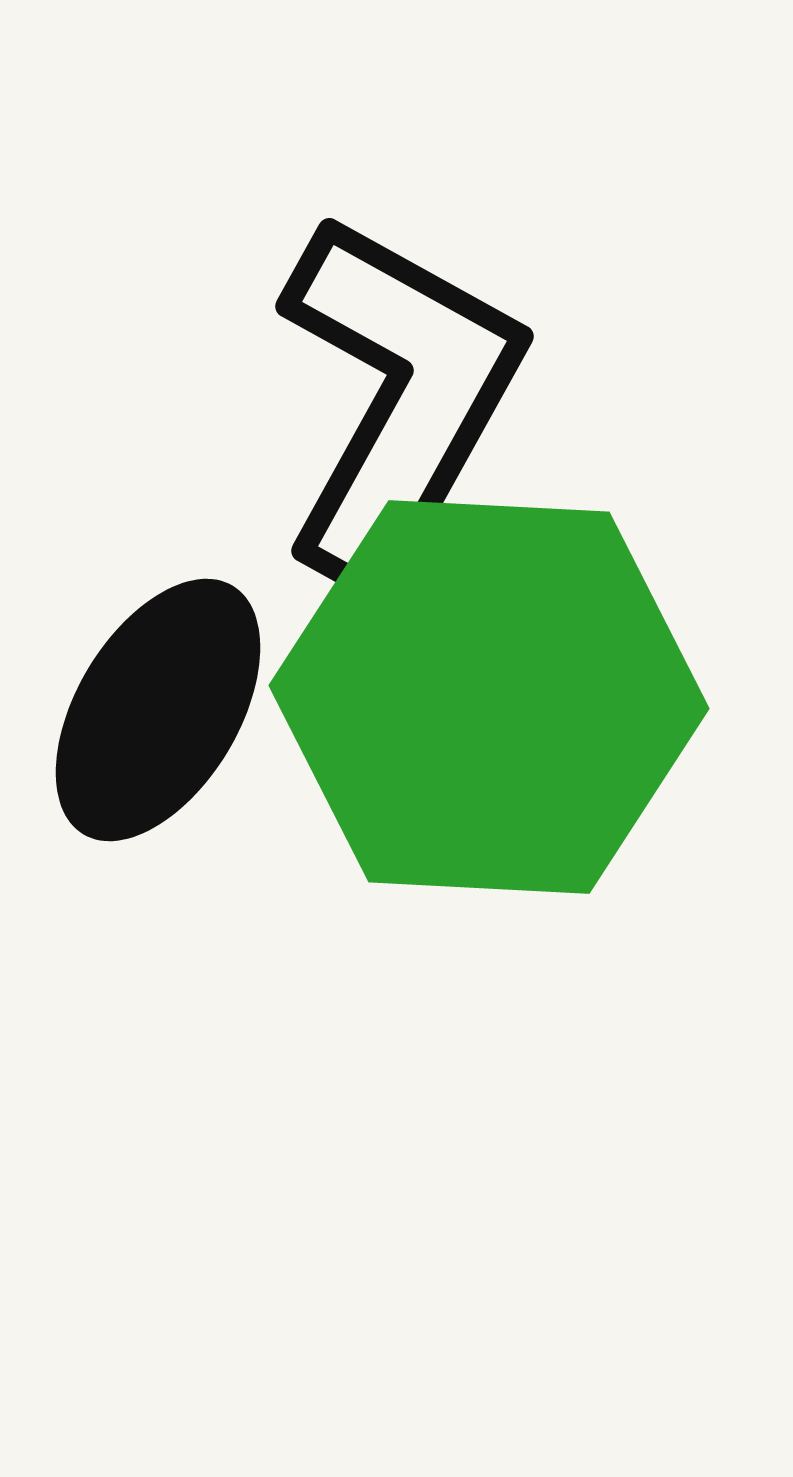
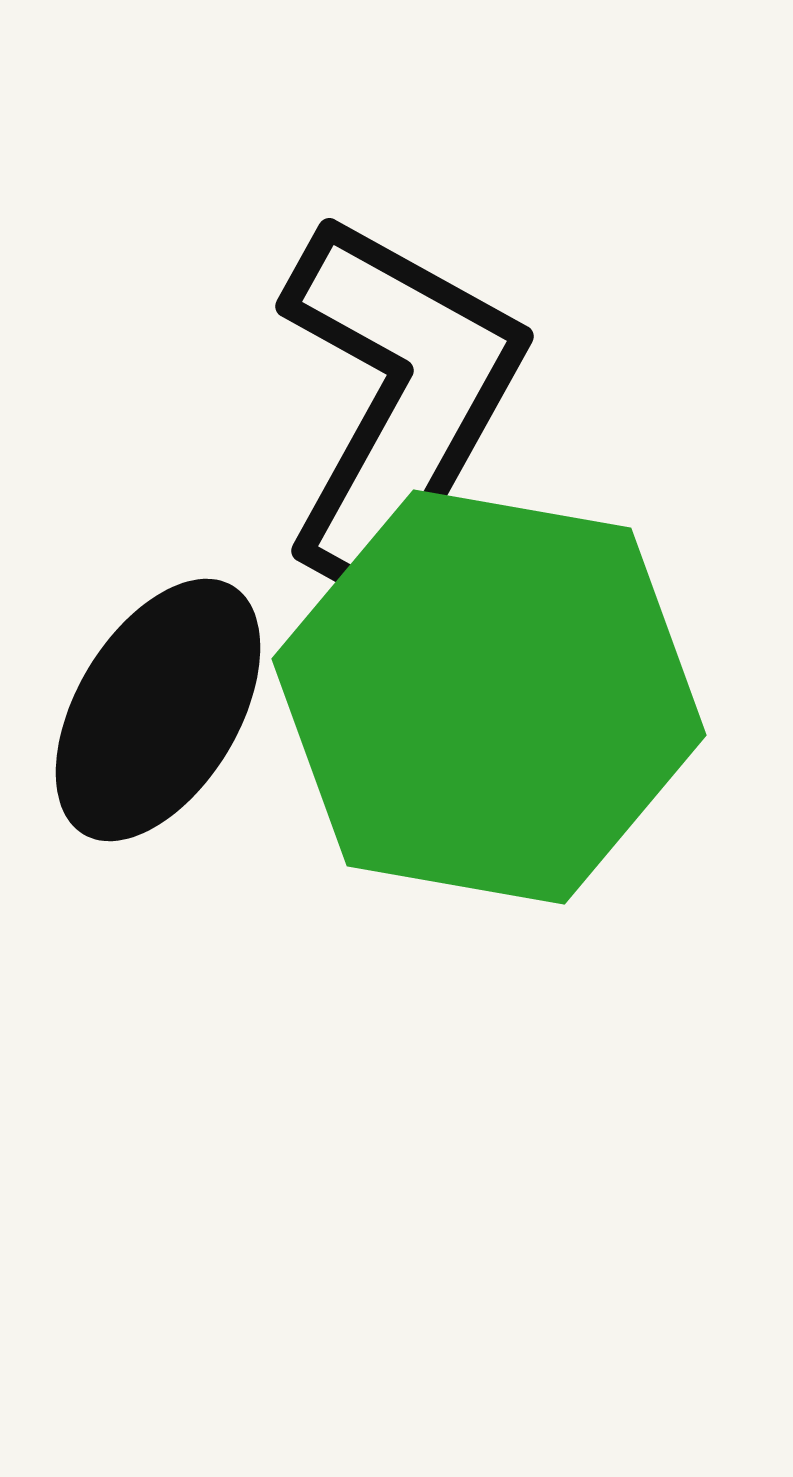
green hexagon: rotated 7 degrees clockwise
